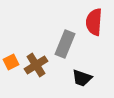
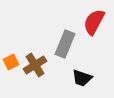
red semicircle: rotated 24 degrees clockwise
brown cross: moved 1 px left
